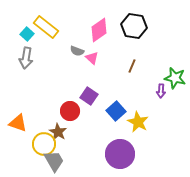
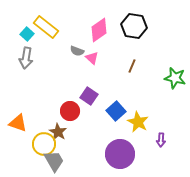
purple arrow: moved 49 px down
